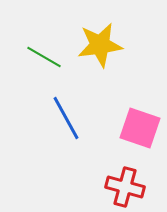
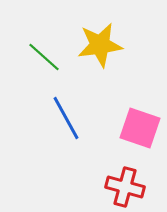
green line: rotated 12 degrees clockwise
